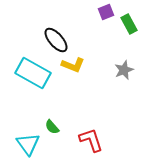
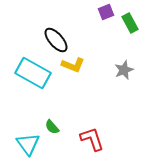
green rectangle: moved 1 px right, 1 px up
red L-shape: moved 1 px right, 1 px up
